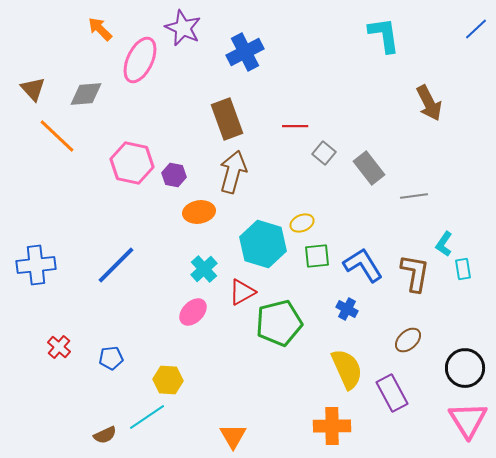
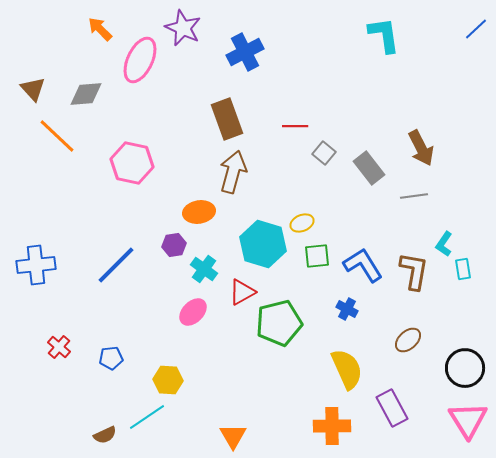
brown arrow at (429, 103): moved 8 px left, 45 px down
purple hexagon at (174, 175): moved 70 px down; rotated 20 degrees counterclockwise
cyan cross at (204, 269): rotated 12 degrees counterclockwise
brown L-shape at (415, 273): moved 1 px left, 2 px up
purple rectangle at (392, 393): moved 15 px down
